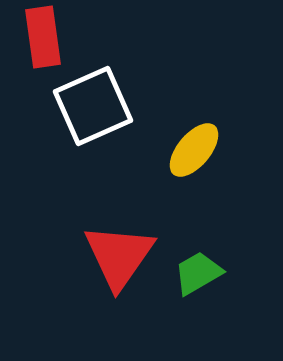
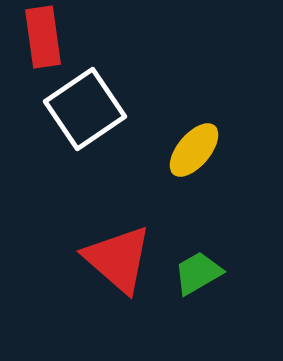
white square: moved 8 px left, 3 px down; rotated 10 degrees counterclockwise
red triangle: moved 1 px left, 3 px down; rotated 24 degrees counterclockwise
